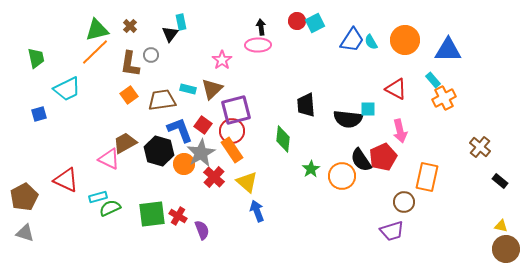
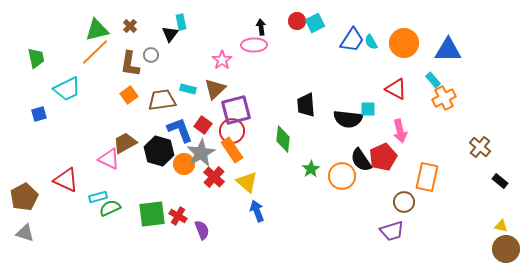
orange circle at (405, 40): moved 1 px left, 3 px down
pink ellipse at (258, 45): moved 4 px left
brown triangle at (212, 89): moved 3 px right
